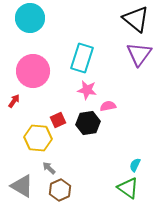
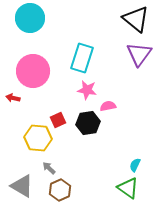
red arrow: moved 1 px left, 3 px up; rotated 112 degrees counterclockwise
